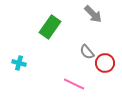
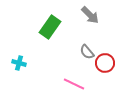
gray arrow: moved 3 px left, 1 px down
